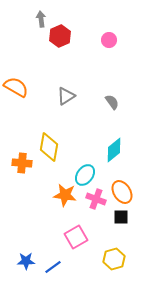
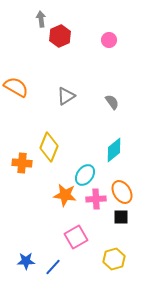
yellow diamond: rotated 12 degrees clockwise
pink cross: rotated 24 degrees counterclockwise
blue line: rotated 12 degrees counterclockwise
